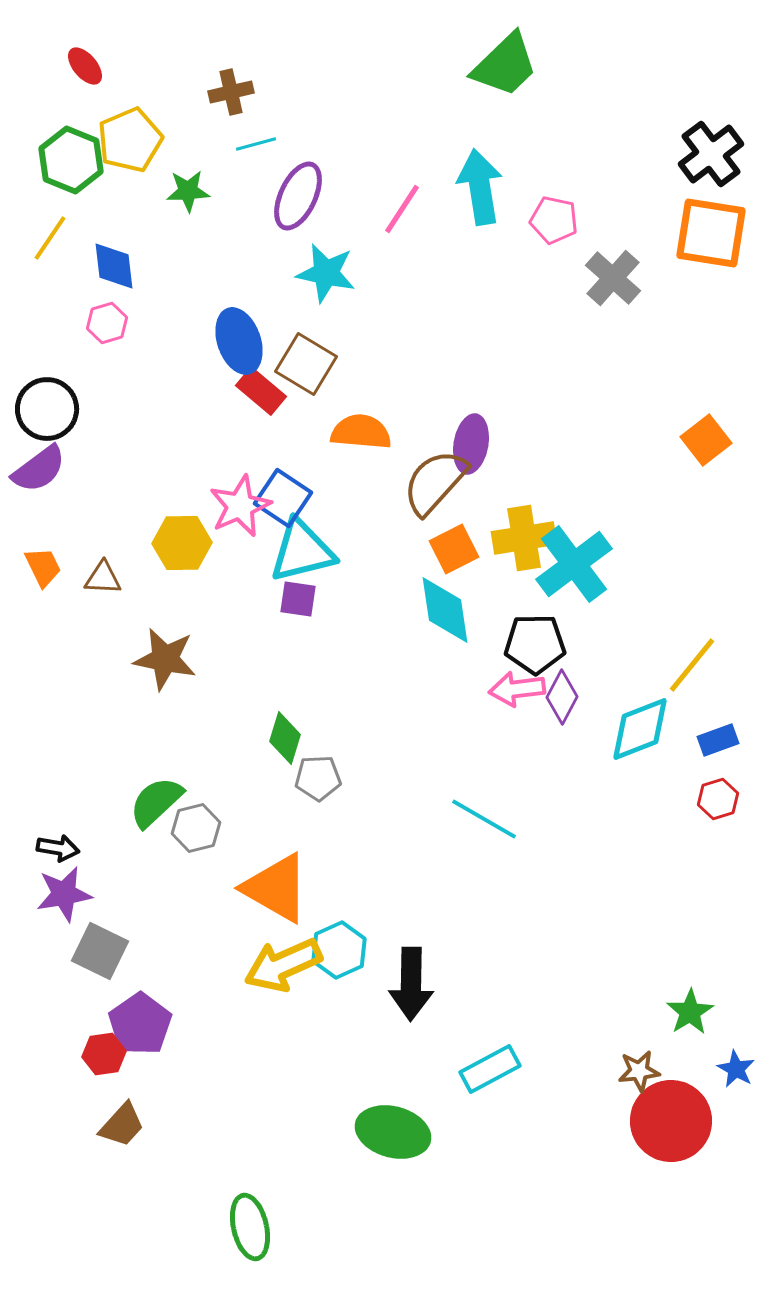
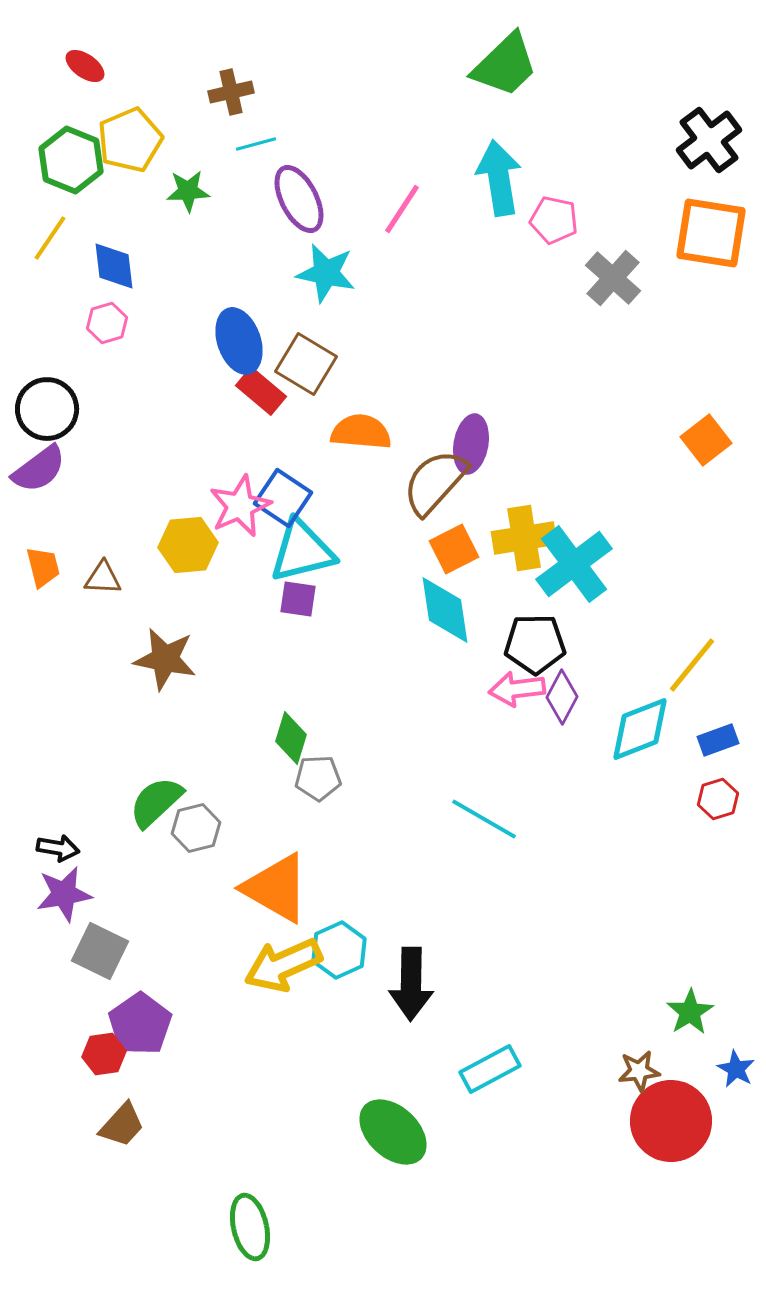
red ellipse at (85, 66): rotated 15 degrees counterclockwise
black cross at (711, 154): moved 2 px left, 14 px up
cyan arrow at (480, 187): moved 19 px right, 9 px up
purple ellipse at (298, 196): moved 1 px right, 3 px down; rotated 52 degrees counterclockwise
yellow hexagon at (182, 543): moved 6 px right, 2 px down; rotated 4 degrees counterclockwise
orange trapezoid at (43, 567): rotated 12 degrees clockwise
green diamond at (285, 738): moved 6 px right
green ellipse at (393, 1132): rotated 28 degrees clockwise
